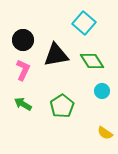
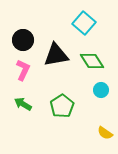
cyan circle: moved 1 px left, 1 px up
